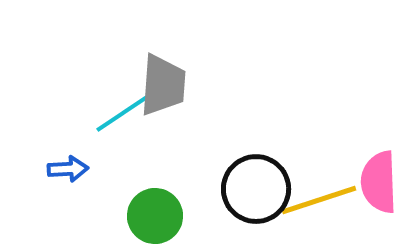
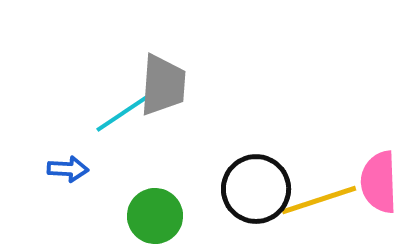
blue arrow: rotated 6 degrees clockwise
